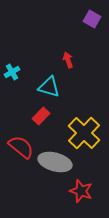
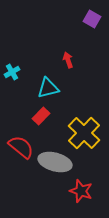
cyan triangle: moved 1 px left, 1 px down; rotated 30 degrees counterclockwise
